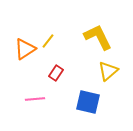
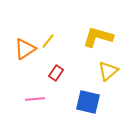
yellow L-shape: rotated 48 degrees counterclockwise
